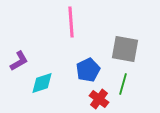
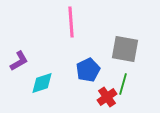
red cross: moved 8 px right, 2 px up; rotated 18 degrees clockwise
